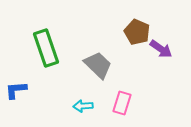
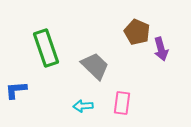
purple arrow: rotated 40 degrees clockwise
gray trapezoid: moved 3 px left, 1 px down
pink rectangle: rotated 10 degrees counterclockwise
